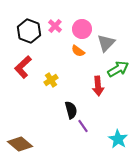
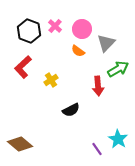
black semicircle: rotated 78 degrees clockwise
purple line: moved 14 px right, 23 px down
